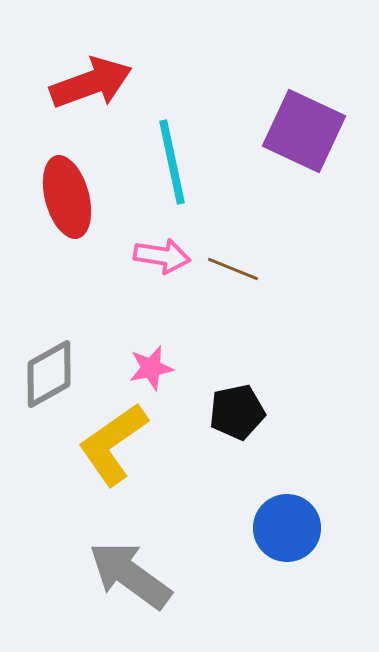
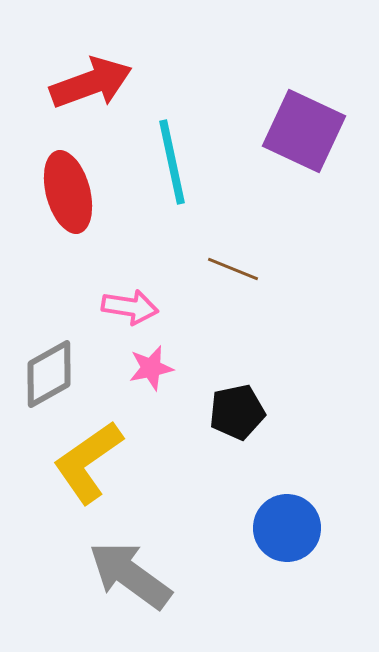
red ellipse: moved 1 px right, 5 px up
pink arrow: moved 32 px left, 51 px down
yellow L-shape: moved 25 px left, 18 px down
